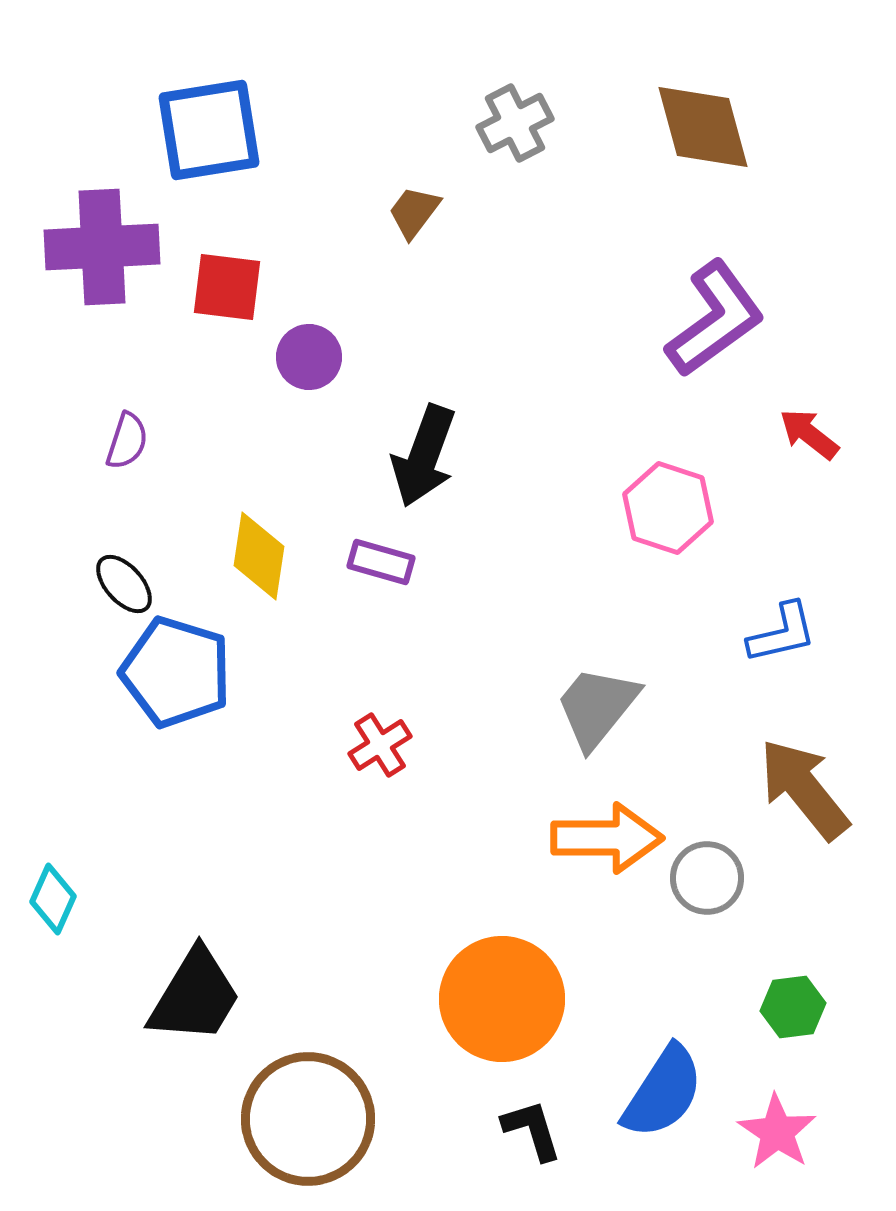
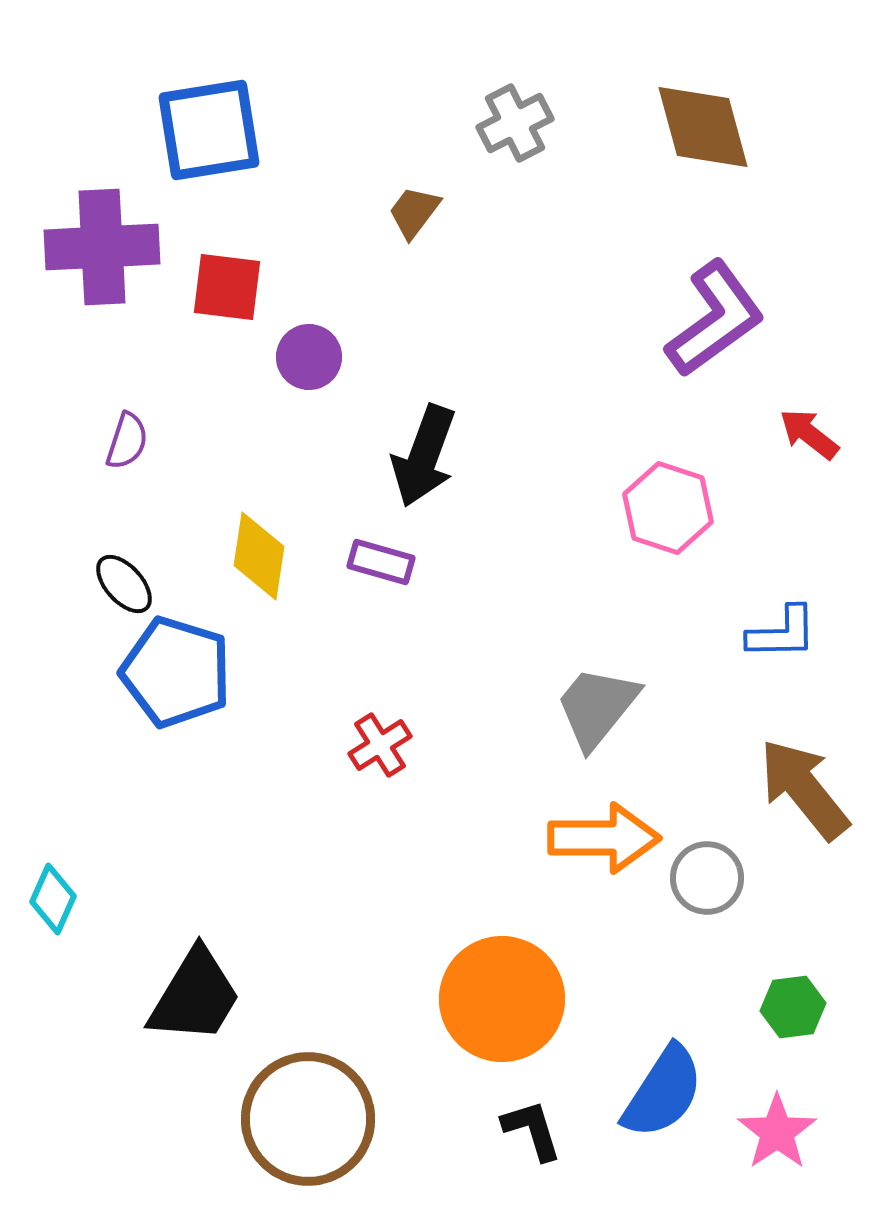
blue L-shape: rotated 12 degrees clockwise
orange arrow: moved 3 px left
pink star: rotated 4 degrees clockwise
